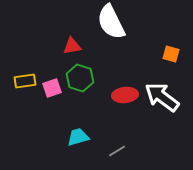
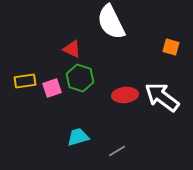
red triangle: moved 3 px down; rotated 36 degrees clockwise
orange square: moved 7 px up
